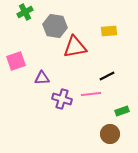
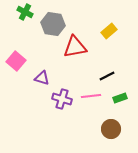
green cross: rotated 35 degrees counterclockwise
gray hexagon: moved 2 px left, 2 px up
yellow rectangle: rotated 35 degrees counterclockwise
pink square: rotated 30 degrees counterclockwise
purple triangle: rotated 21 degrees clockwise
pink line: moved 2 px down
green rectangle: moved 2 px left, 13 px up
brown circle: moved 1 px right, 5 px up
